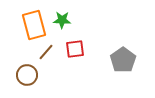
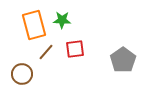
brown circle: moved 5 px left, 1 px up
